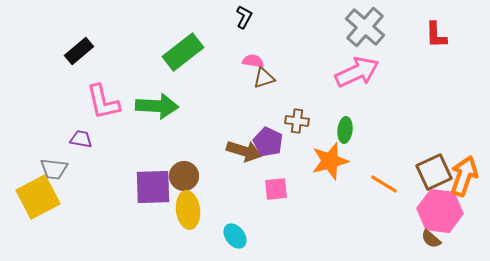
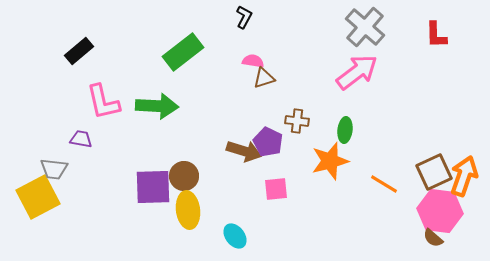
pink arrow: rotated 12 degrees counterclockwise
brown semicircle: moved 2 px right, 1 px up
